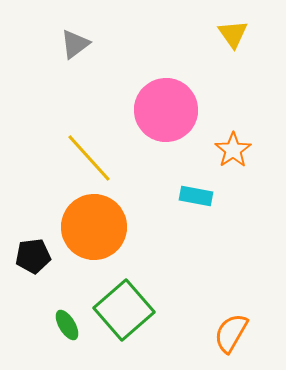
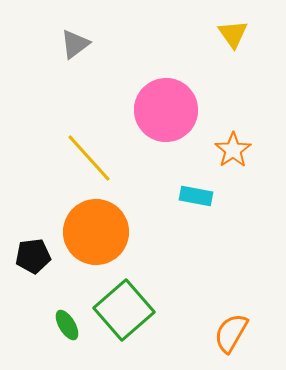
orange circle: moved 2 px right, 5 px down
